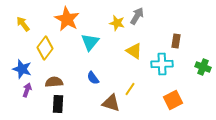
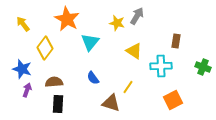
cyan cross: moved 1 px left, 2 px down
yellow line: moved 2 px left, 2 px up
